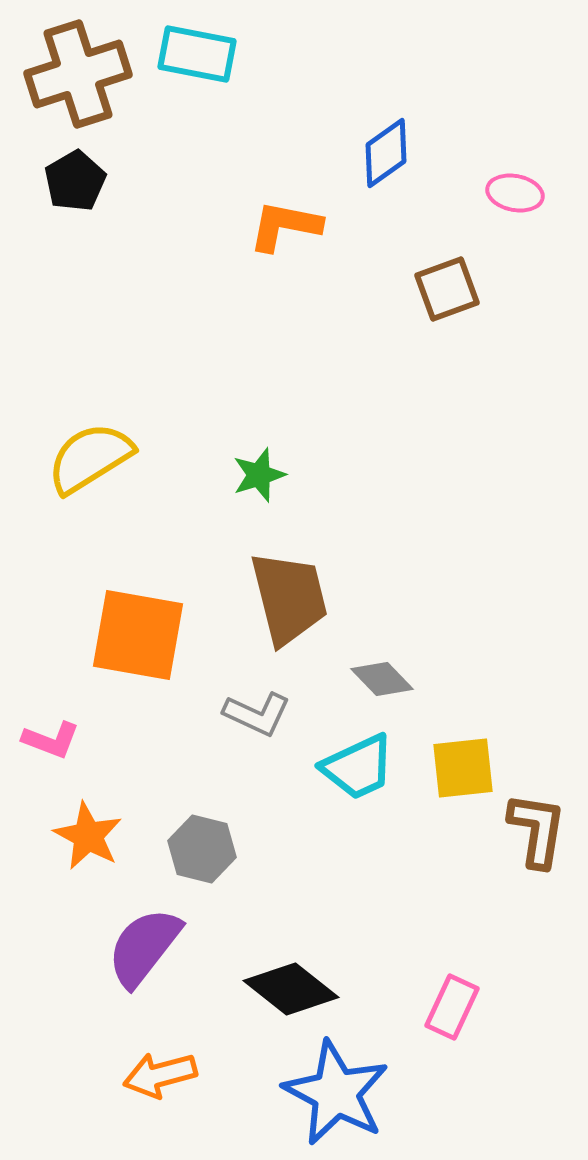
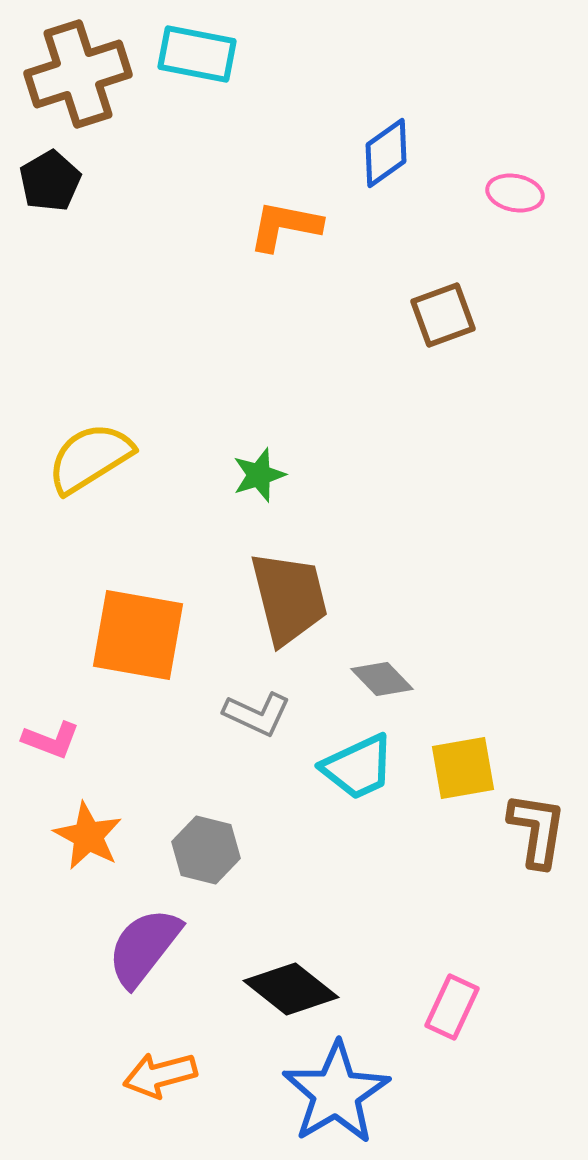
black pentagon: moved 25 px left
brown square: moved 4 px left, 26 px down
yellow square: rotated 4 degrees counterclockwise
gray hexagon: moved 4 px right, 1 px down
blue star: rotated 13 degrees clockwise
